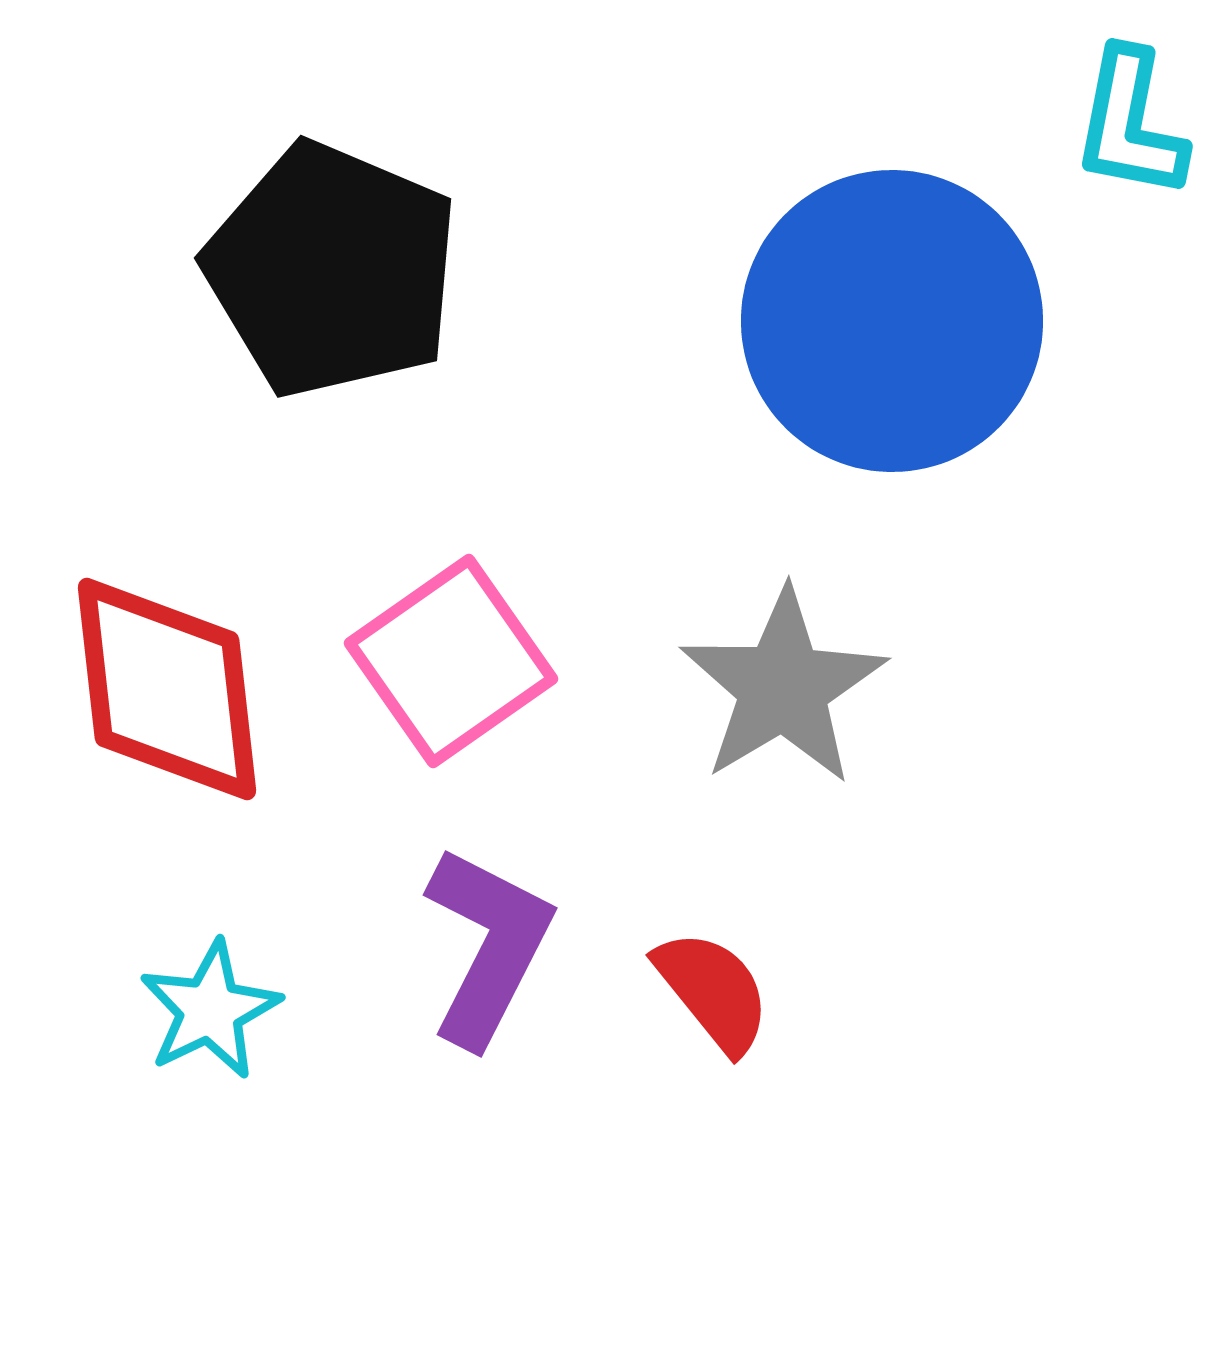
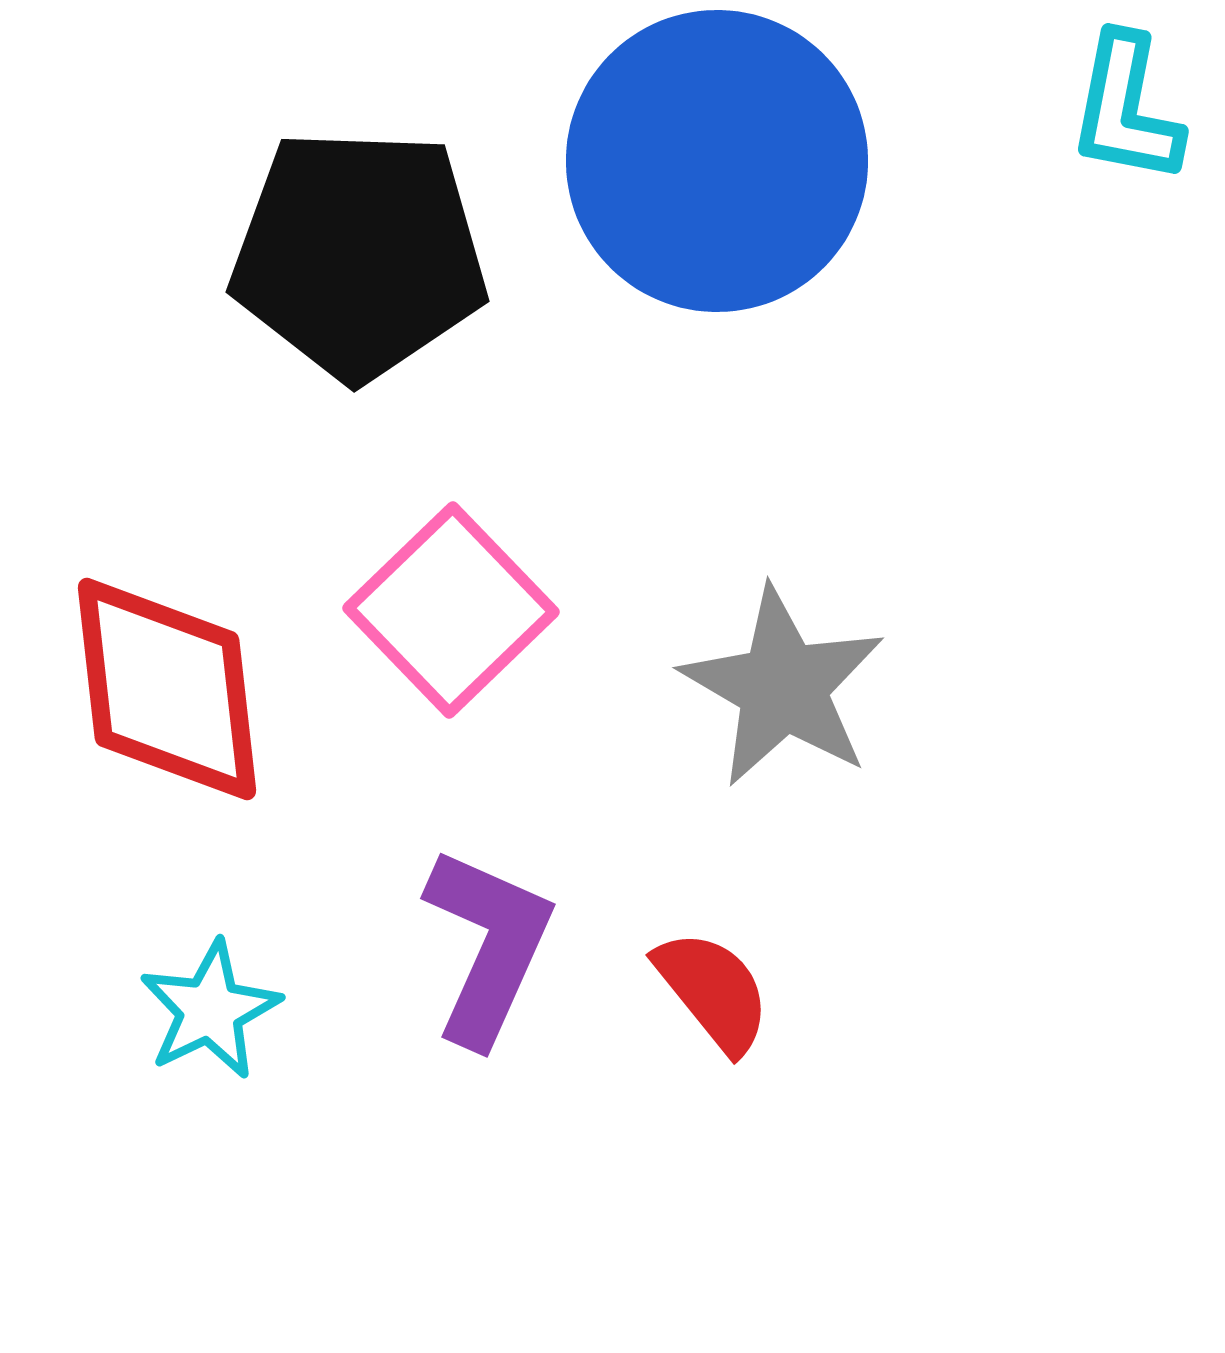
cyan L-shape: moved 4 px left, 15 px up
black pentagon: moved 27 px right, 16 px up; rotated 21 degrees counterclockwise
blue circle: moved 175 px left, 160 px up
pink square: moved 51 px up; rotated 9 degrees counterclockwise
gray star: rotated 11 degrees counterclockwise
purple L-shape: rotated 3 degrees counterclockwise
